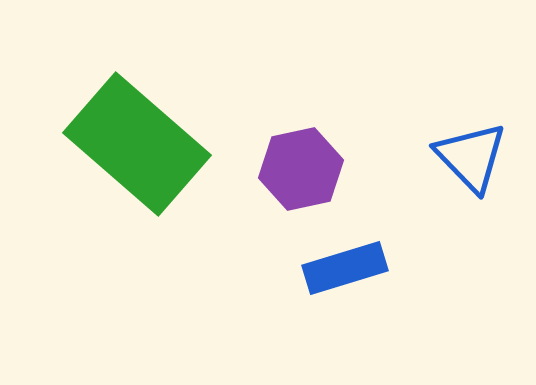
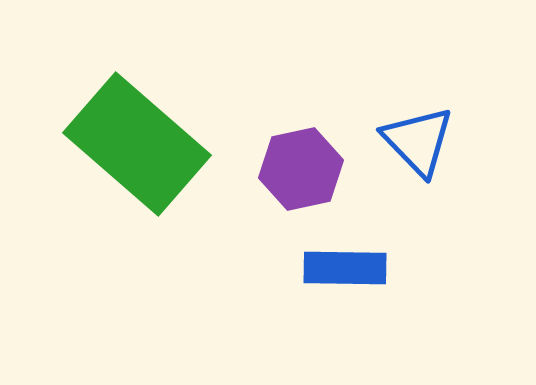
blue triangle: moved 53 px left, 16 px up
blue rectangle: rotated 18 degrees clockwise
